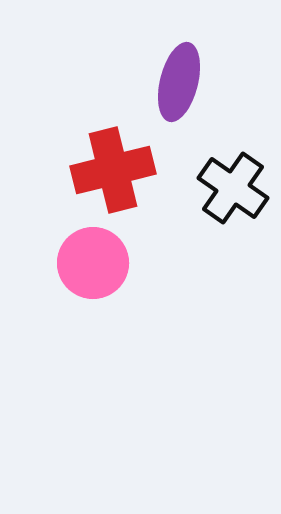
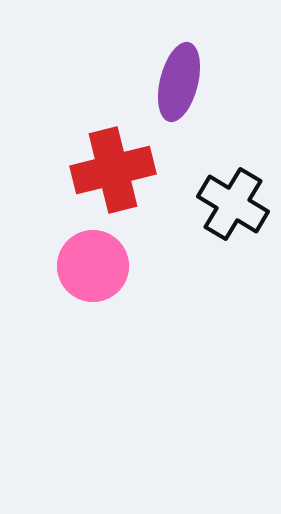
black cross: moved 16 px down; rotated 4 degrees counterclockwise
pink circle: moved 3 px down
